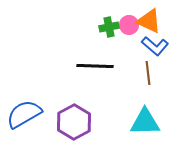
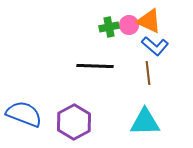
blue semicircle: rotated 51 degrees clockwise
